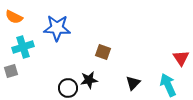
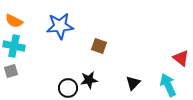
orange semicircle: moved 4 px down
blue star: moved 3 px right, 2 px up; rotated 8 degrees counterclockwise
cyan cross: moved 9 px left, 1 px up; rotated 30 degrees clockwise
brown square: moved 4 px left, 6 px up
red triangle: rotated 18 degrees counterclockwise
